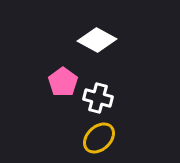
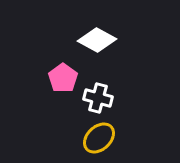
pink pentagon: moved 4 px up
